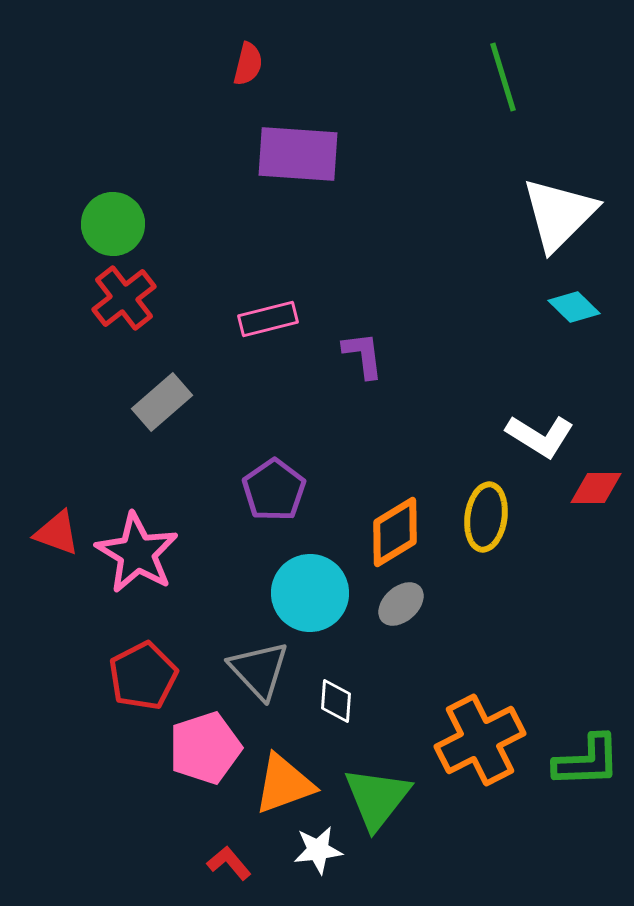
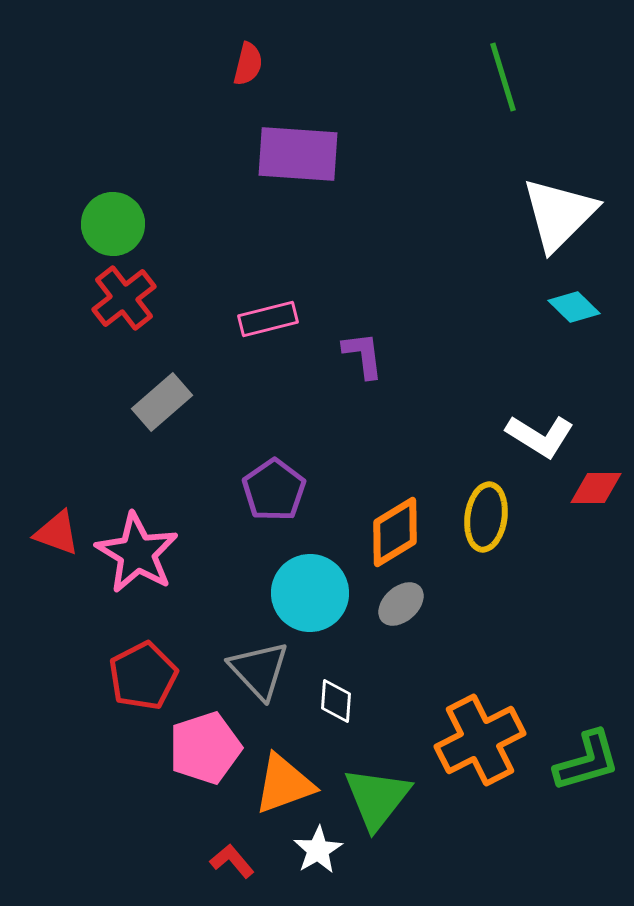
green L-shape: rotated 14 degrees counterclockwise
white star: rotated 24 degrees counterclockwise
red L-shape: moved 3 px right, 2 px up
